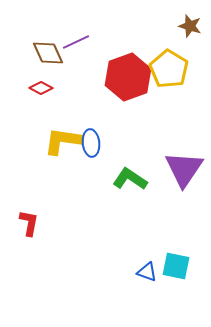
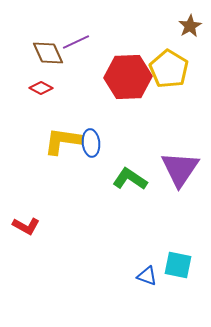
brown star: rotated 25 degrees clockwise
red hexagon: rotated 18 degrees clockwise
purple triangle: moved 4 px left
red L-shape: moved 3 px left, 3 px down; rotated 108 degrees clockwise
cyan square: moved 2 px right, 1 px up
blue triangle: moved 4 px down
